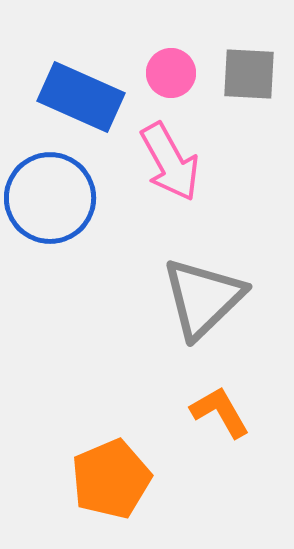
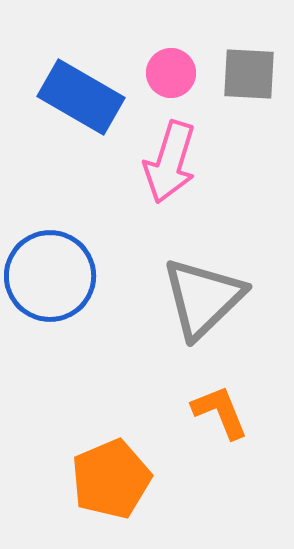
blue rectangle: rotated 6 degrees clockwise
pink arrow: rotated 46 degrees clockwise
blue circle: moved 78 px down
orange L-shape: rotated 8 degrees clockwise
